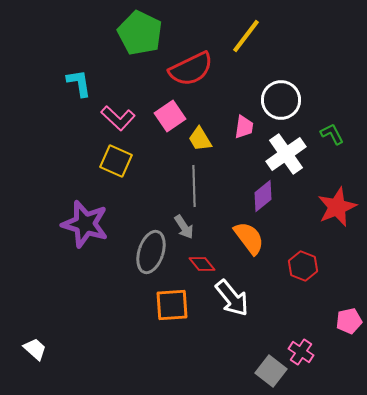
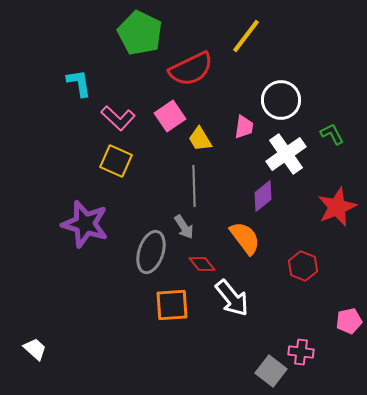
orange semicircle: moved 4 px left
pink cross: rotated 25 degrees counterclockwise
